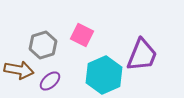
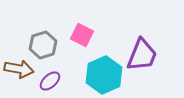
brown arrow: moved 1 px up
